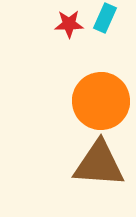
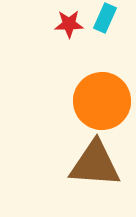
orange circle: moved 1 px right
brown triangle: moved 4 px left
